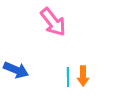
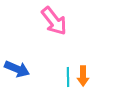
pink arrow: moved 1 px right, 1 px up
blue arrow: moved 1 px right, 1 px up
